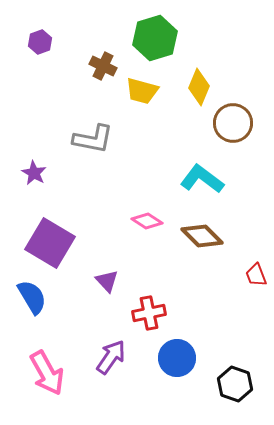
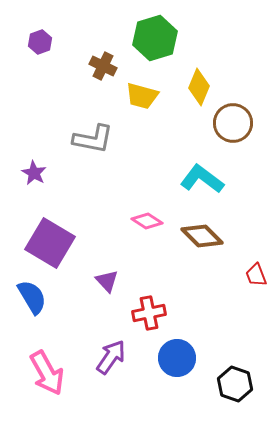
yellow trapezoid: moved 5 px down
